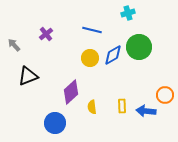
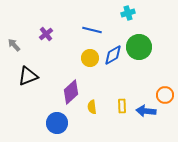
blue circle: moved 2 px right
